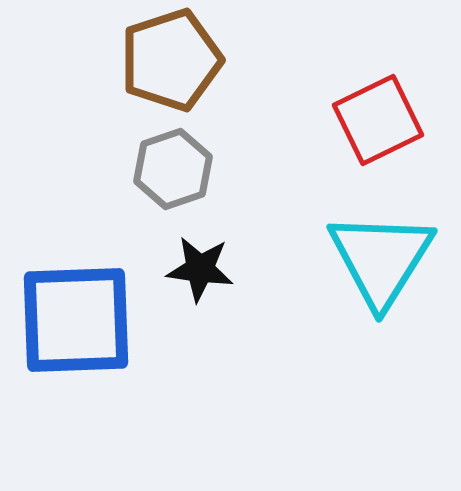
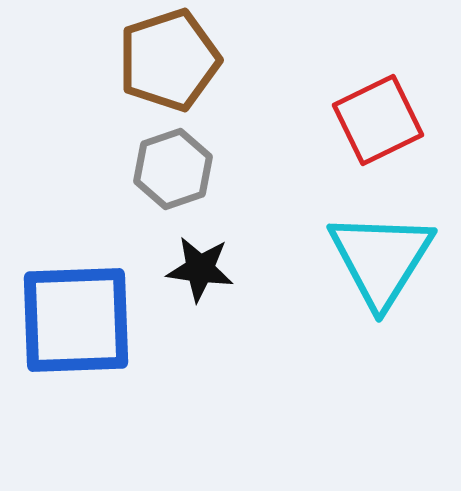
brown pentagon: moved 2 px left
